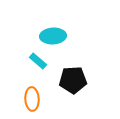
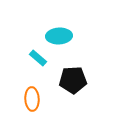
cyan ellipse: moved 6 px right
cyan rectangle: moved 3 px up
